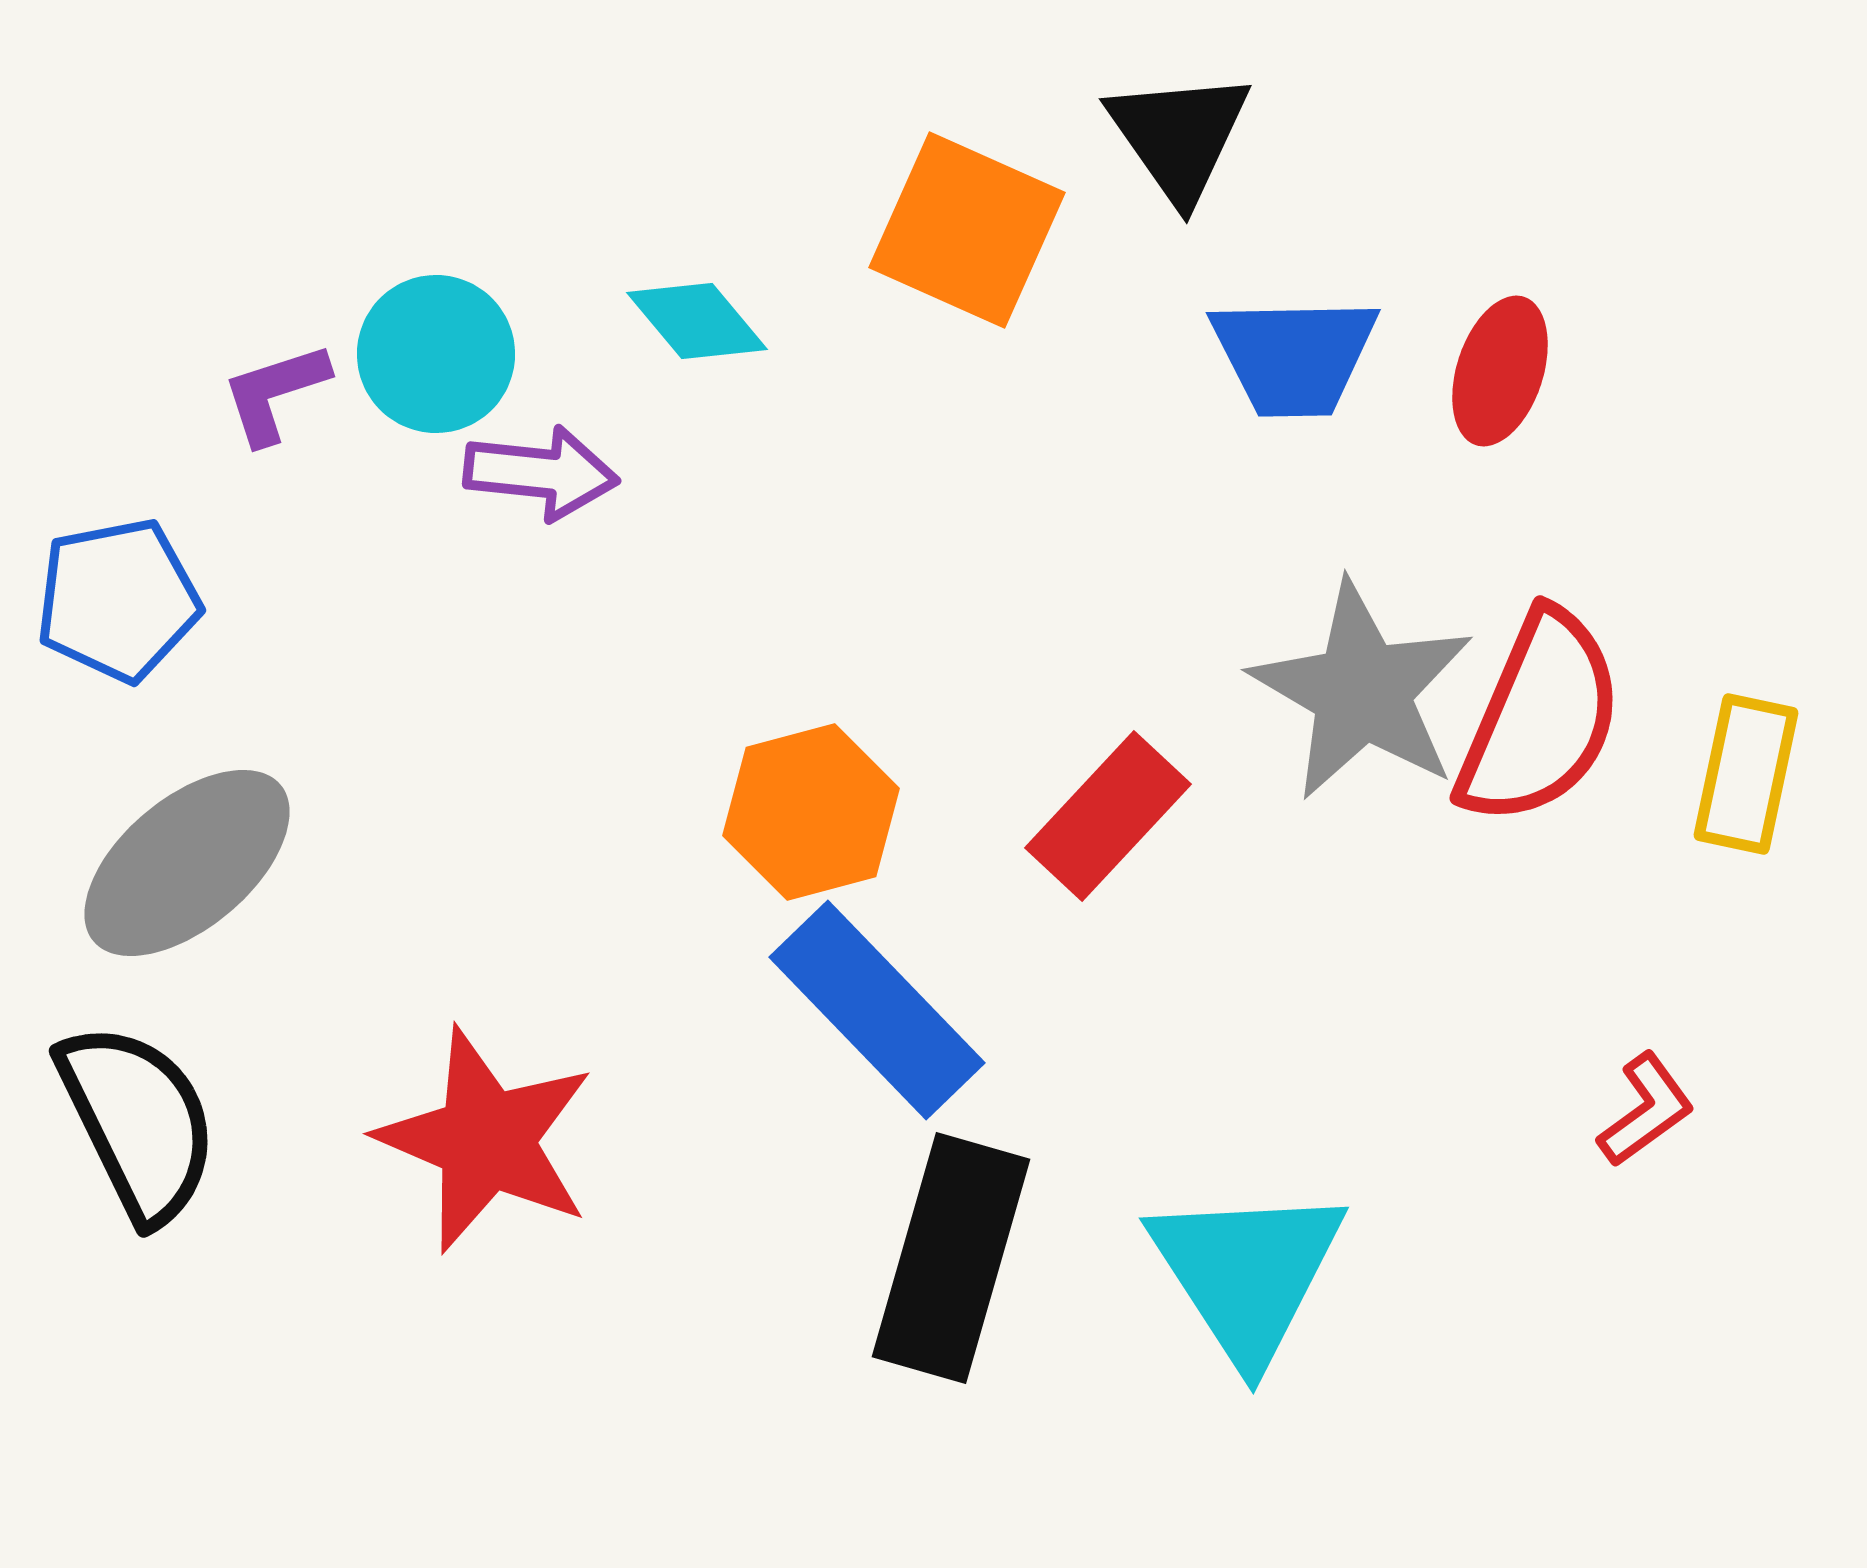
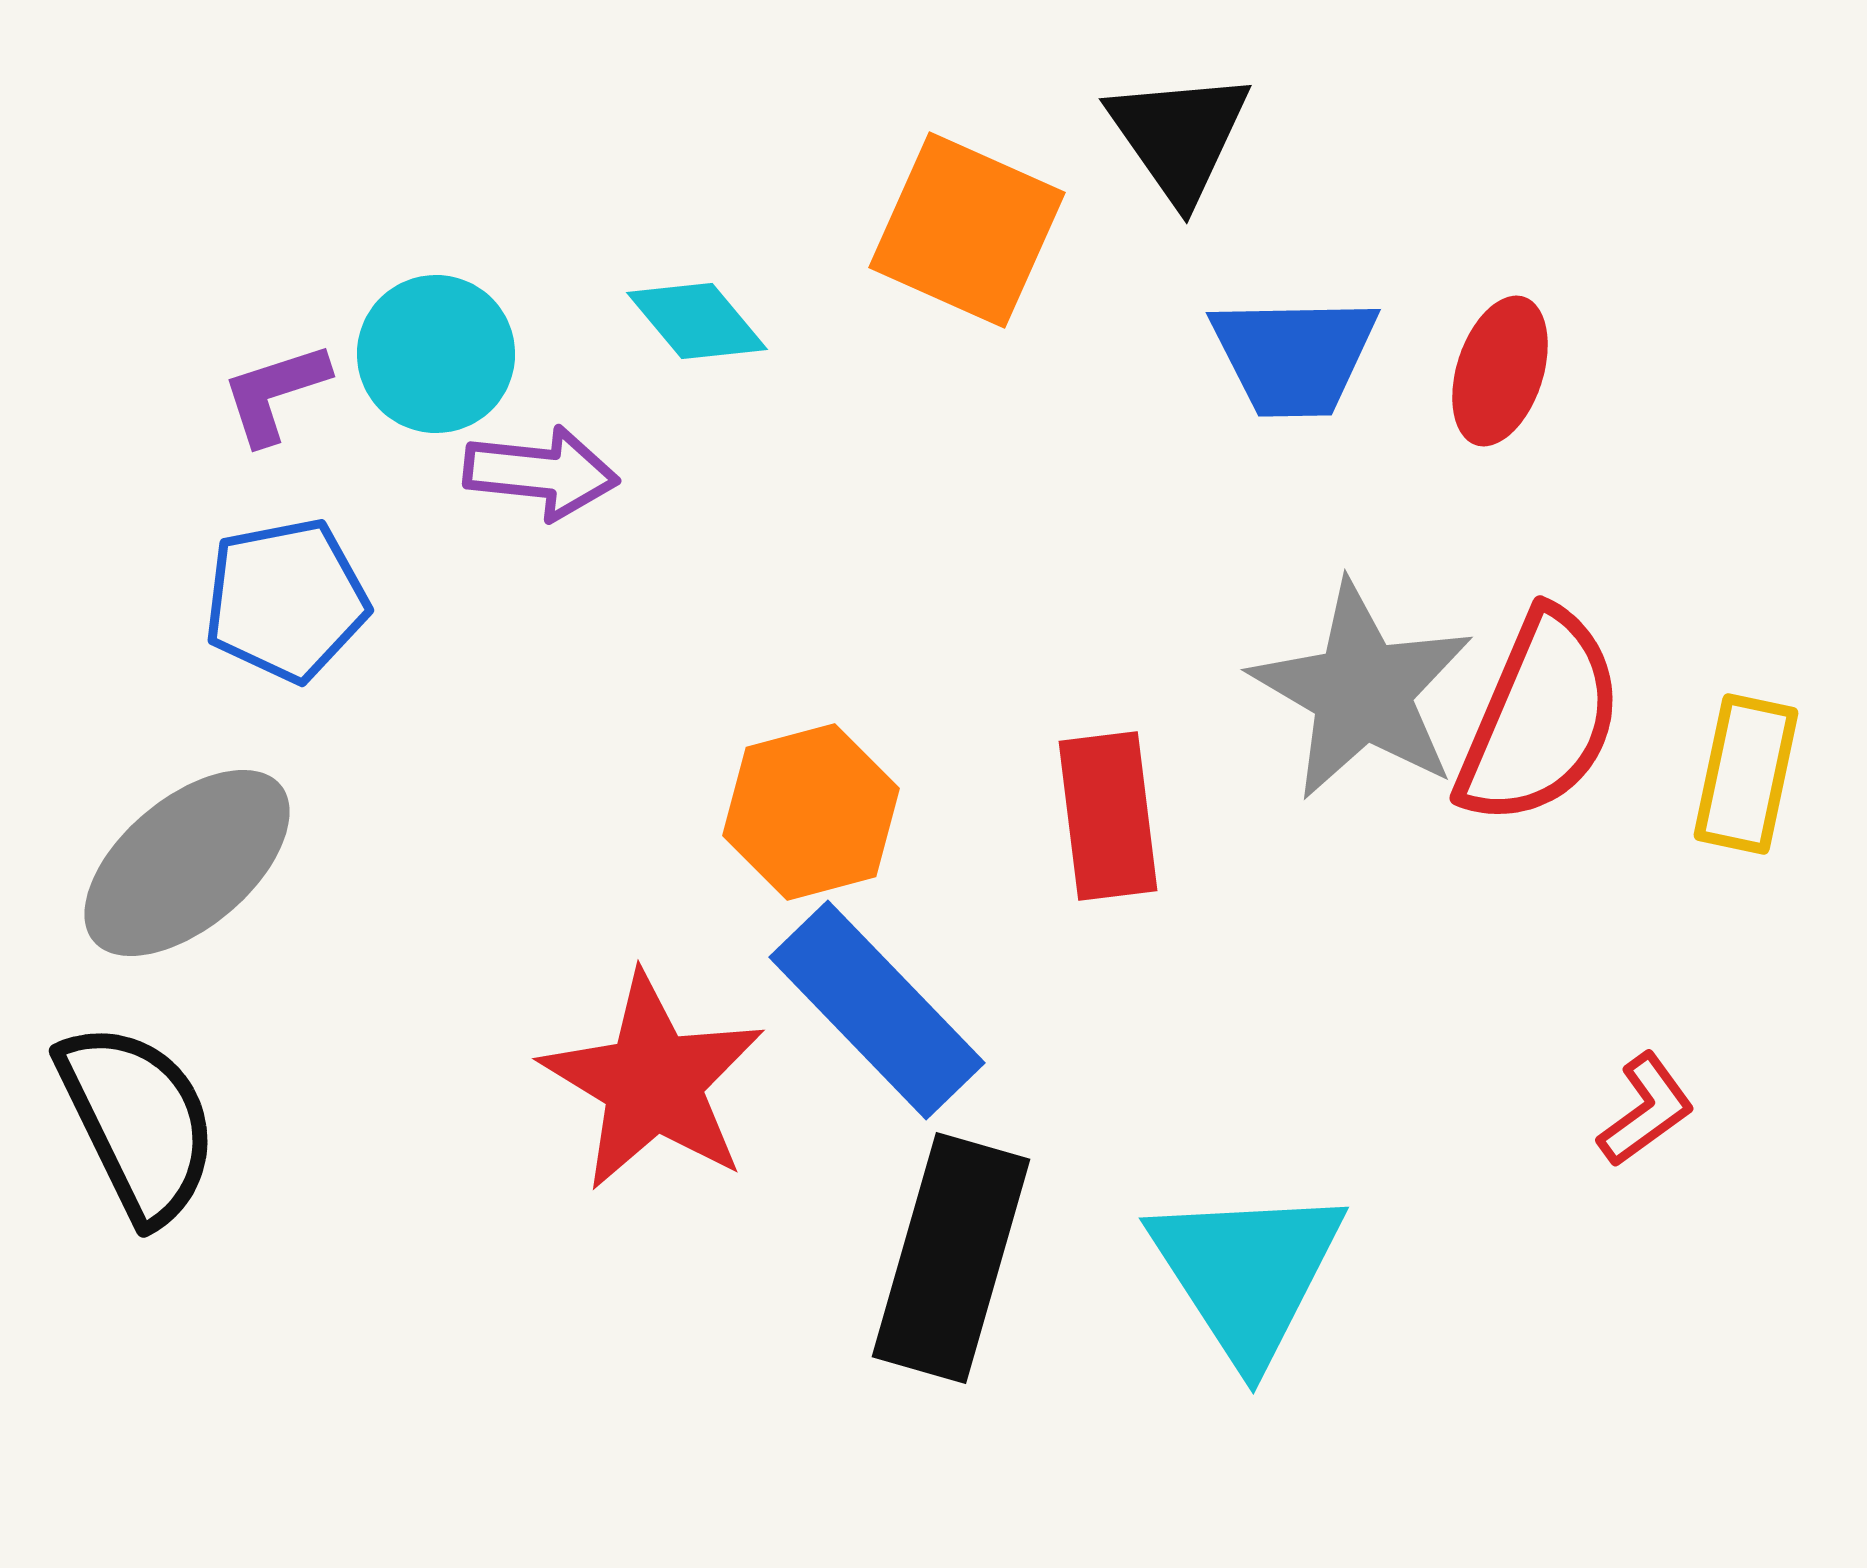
blue pentagon: moved 168 px right
red rectangle: rotated 50 degrees counterclockwise
red star: moved 167 px right, 58 px up; rotated 8 degrees clockwise
